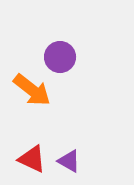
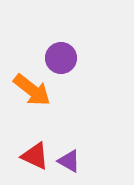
purple circle: moved 1 px right, 1 px down
red triangle: moved 3 px right, 3 px up
